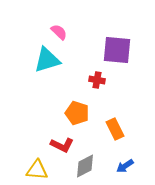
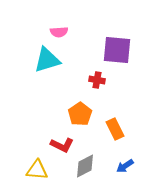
pink semicircle: rotated 132 degrees clockwise
orange pentagon: moved 3 px right, 1 px down; rotated 20 degrees clockwise
